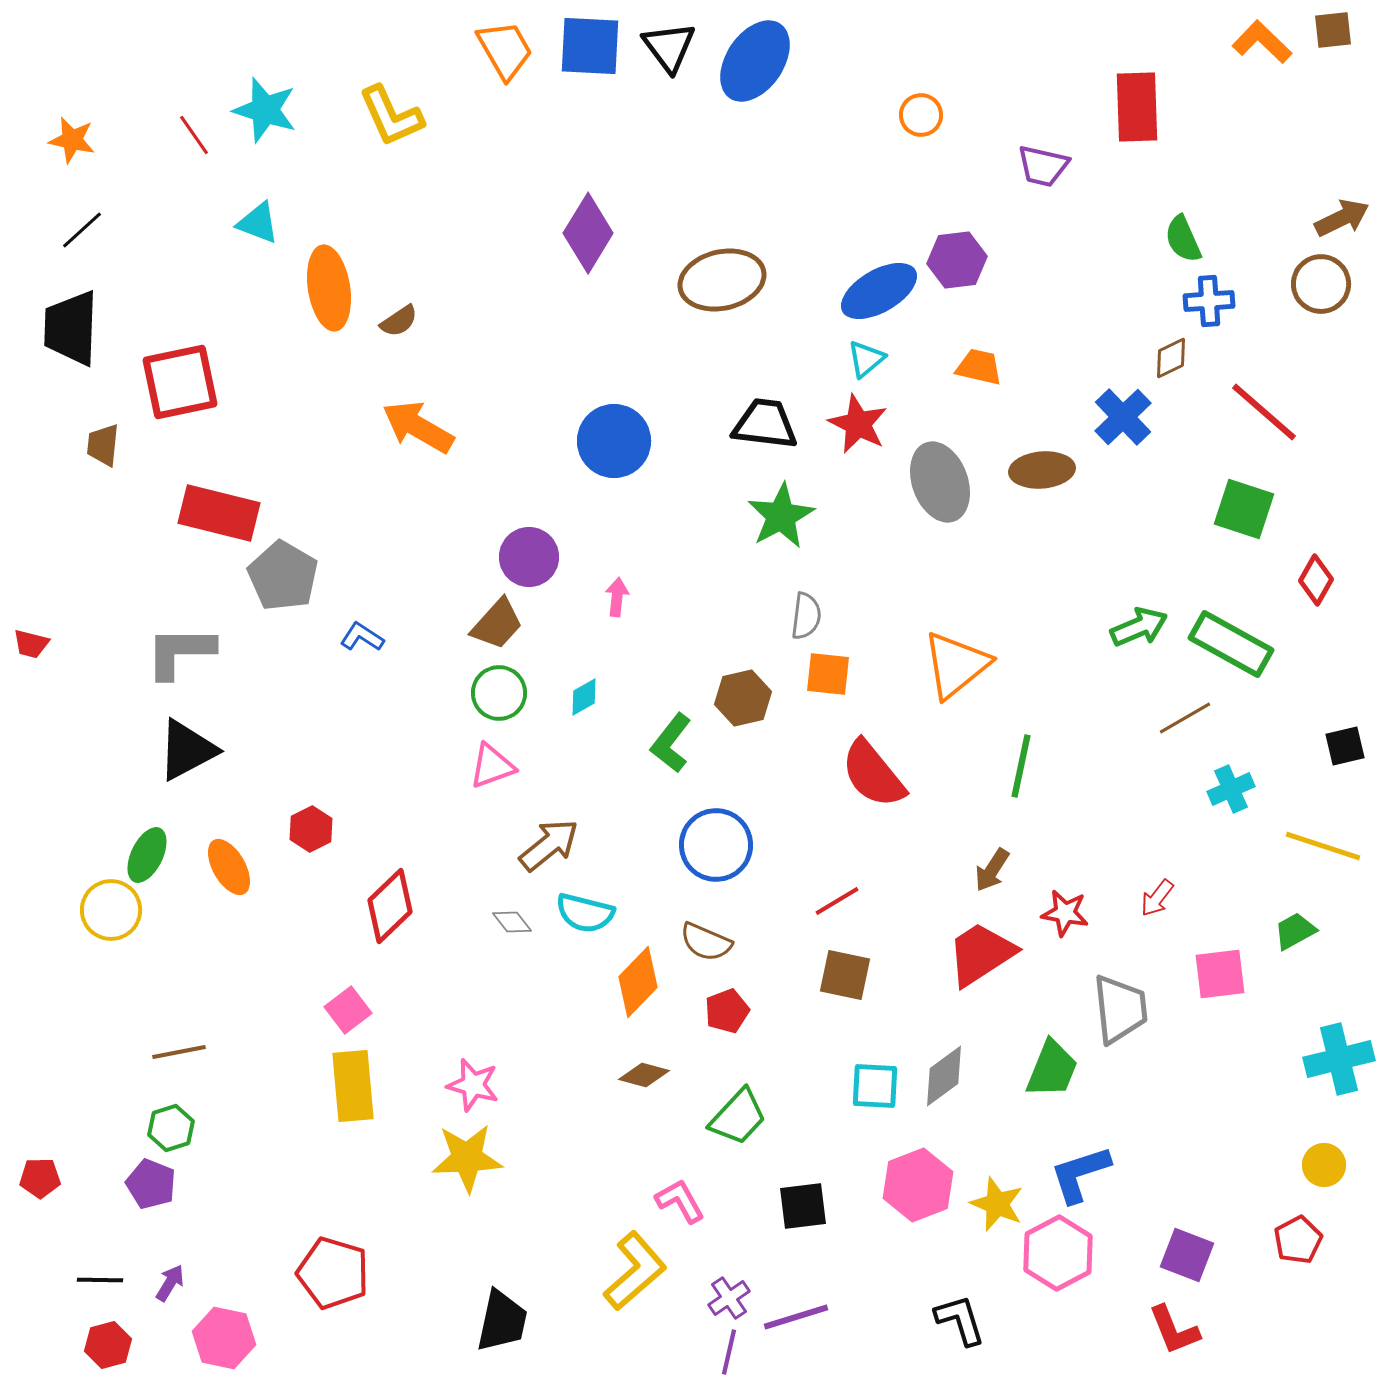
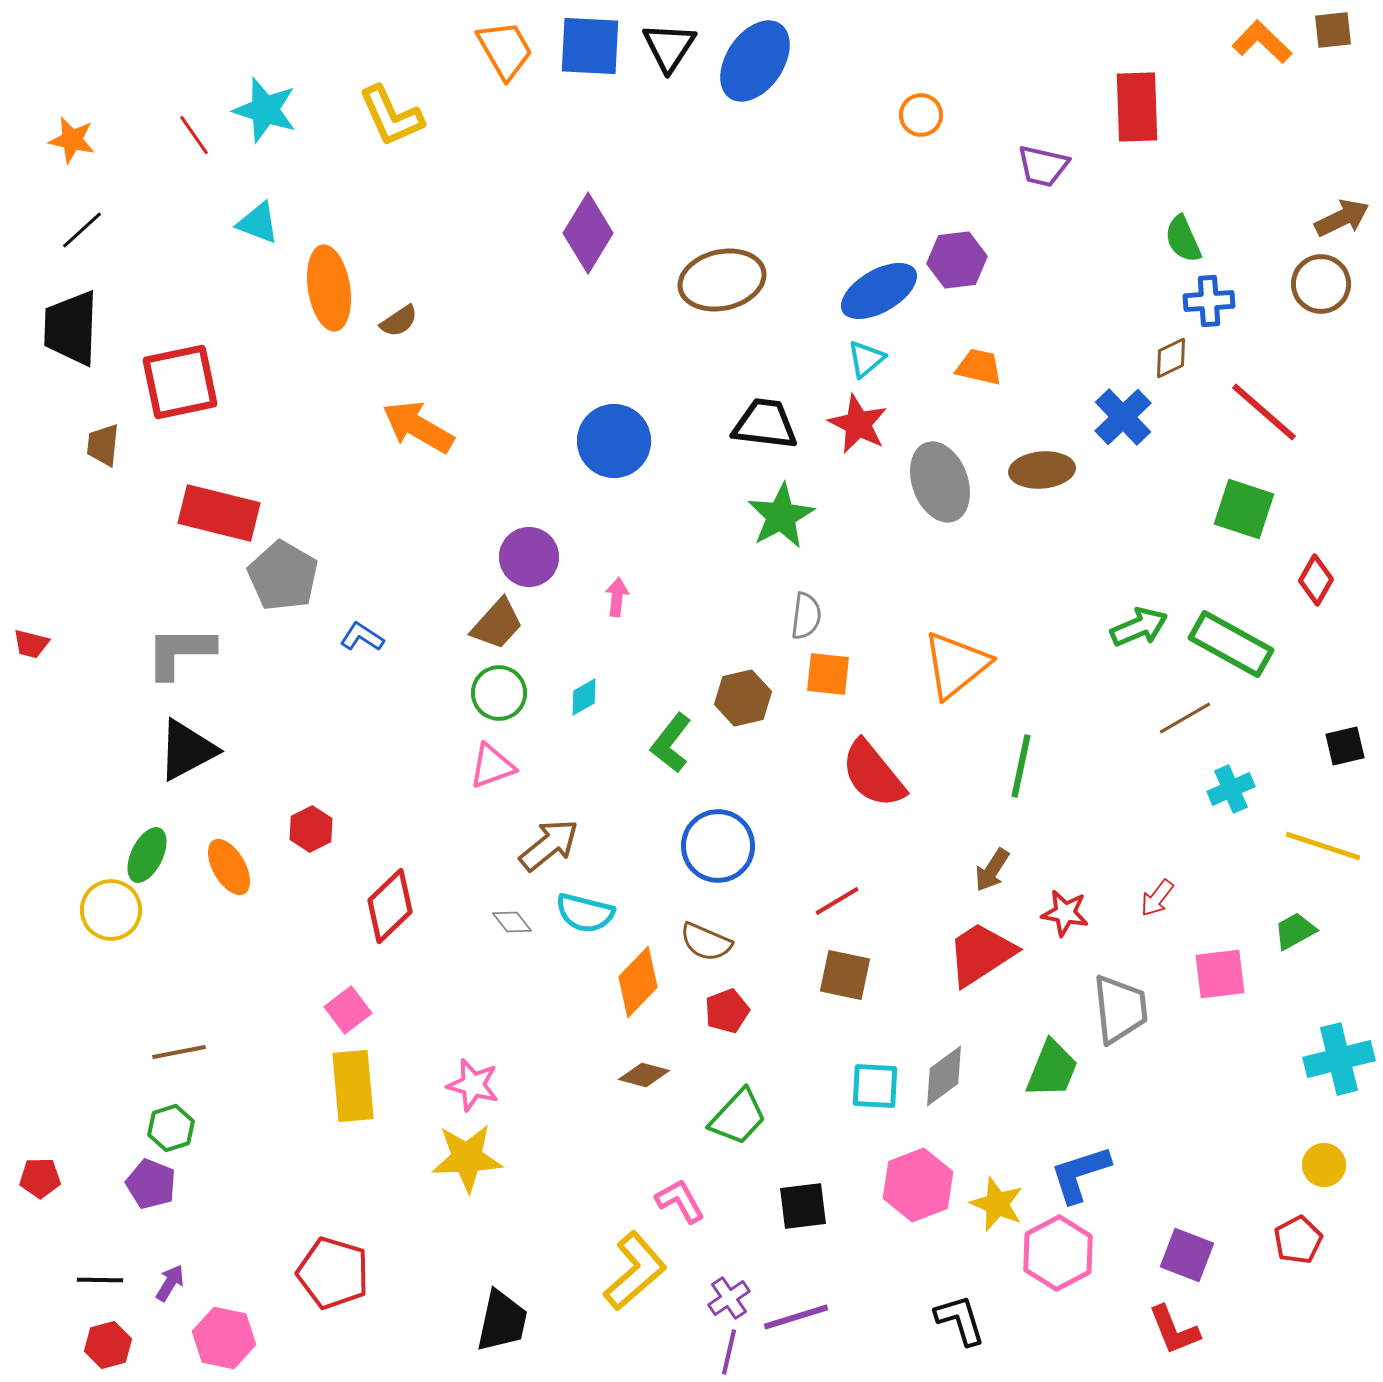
black triangle at (669, 47): rotated 10 degrees clockwise
blue circle at (716, 845): moved 2 px right, 1 px down
